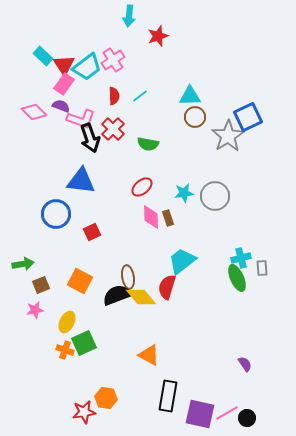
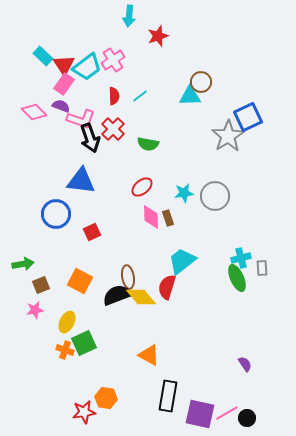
brown circle at (195, 117): moved 6 px right, 35 px up
